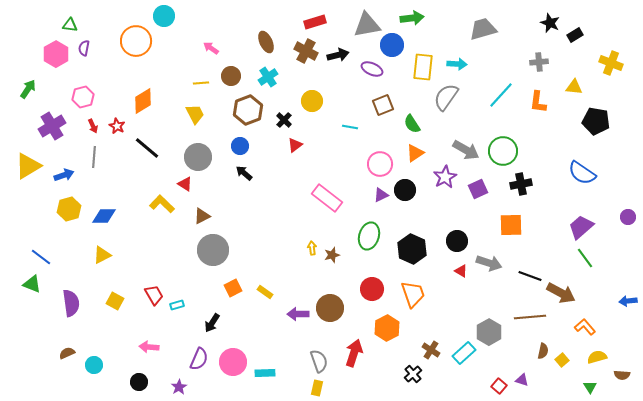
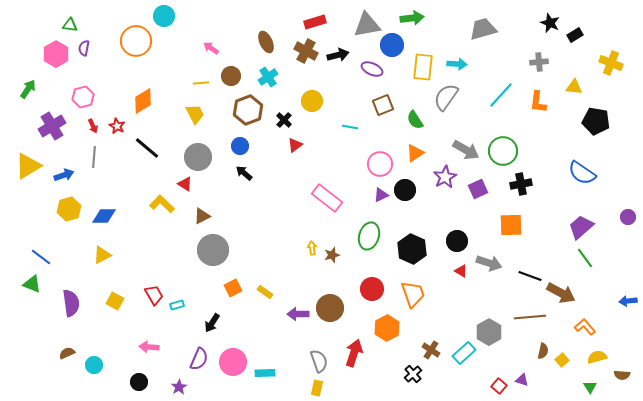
green semicircle at (412, 124): moved 3 px right, 4 px up
